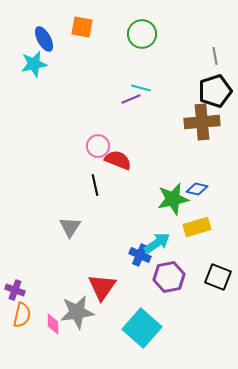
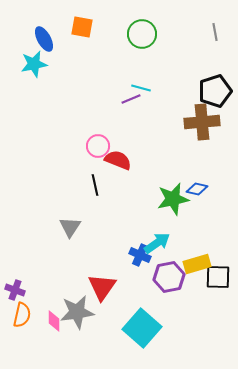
gray line: moved 24 px up
yellow rectangle: moved 37 px down
black square: rotated 20 degrees counterclockwise
pink diamond: moved 1 px right, 3 px up
